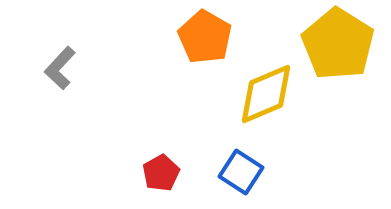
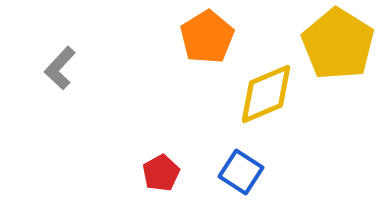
orange pentagon: moved 2 px right; rotated 10 degrees clockwise
